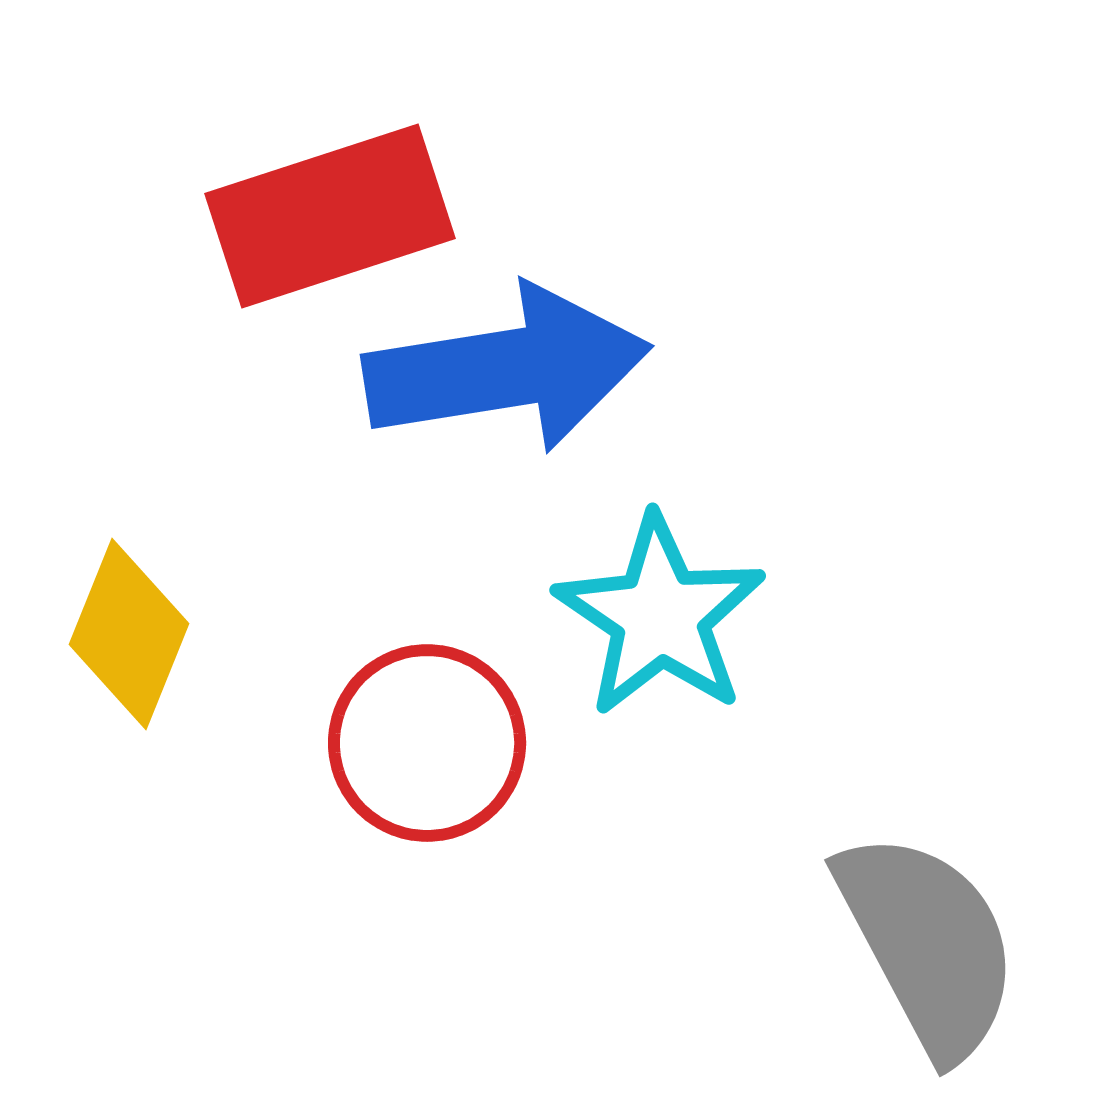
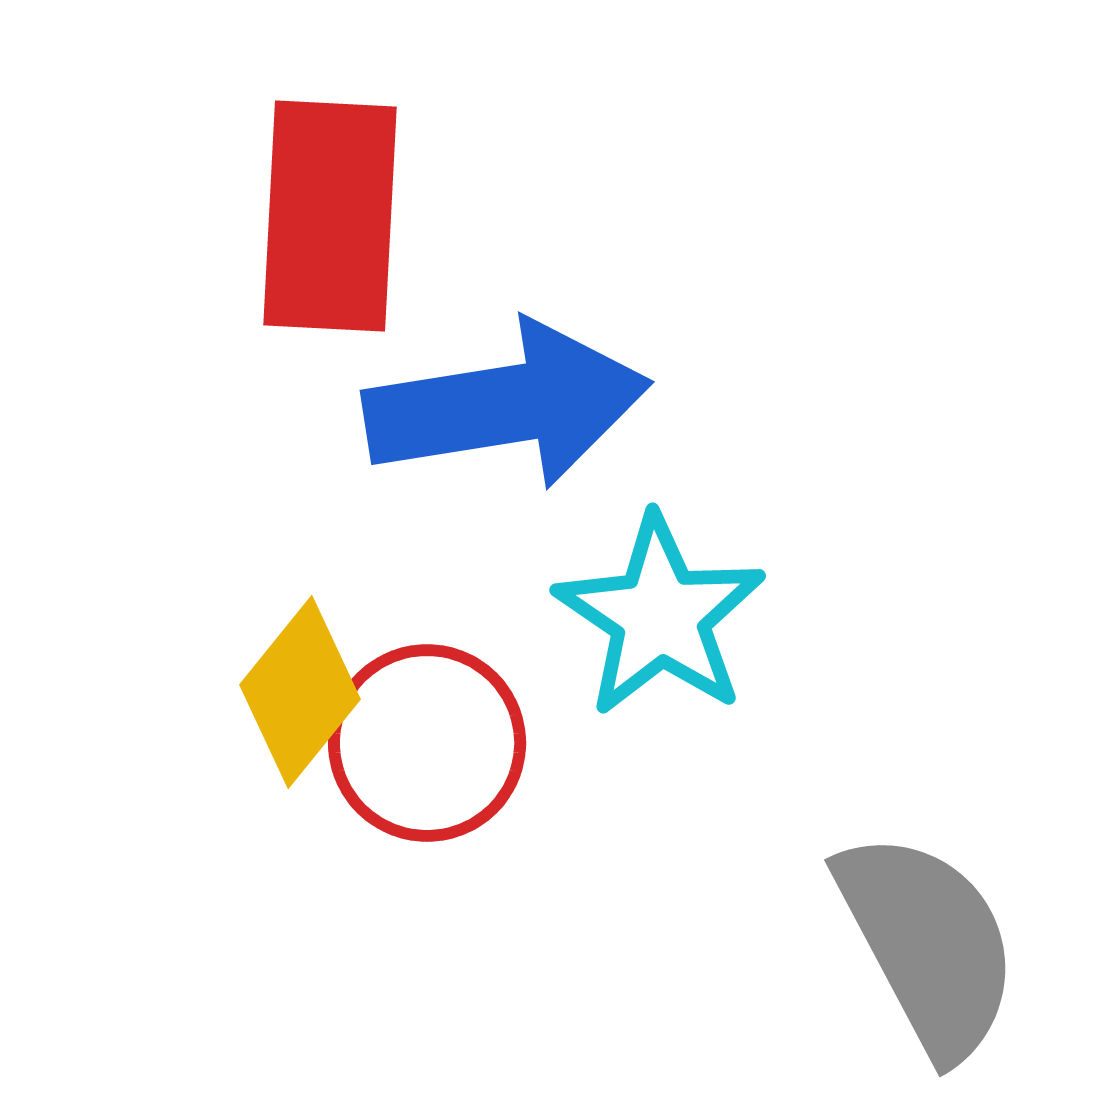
red rectangle: rotated 69 degrees counterclockwise
blue arrow: moved 36 px down
yellow diamond: moved 171 px right, 58 px down; rotated 17 degrees clockwise
